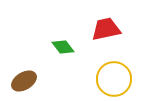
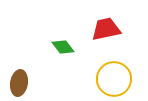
brown ellipse: moved 5 px left, 2 px down; rotated 50 degrees counterclockwise
